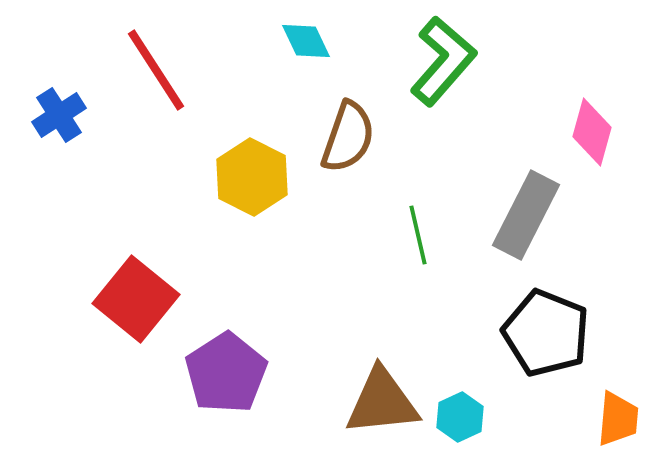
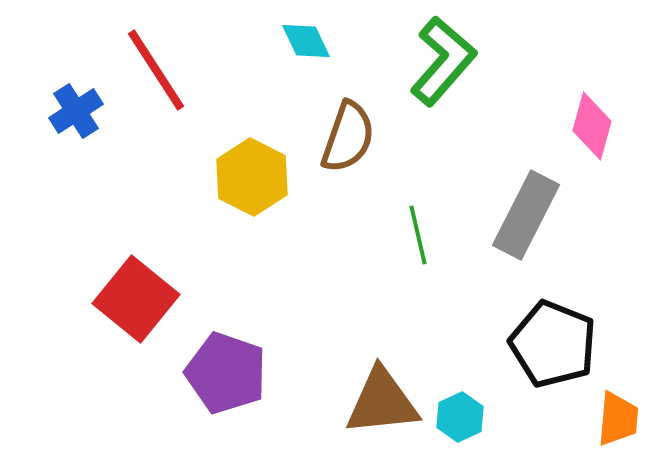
blue cross: moved 17 px right, 4 px up
pink diamond: moved 6 px up
black pentagon: moved 7 px right, 11 px down
purple pentagon: rotated 20 degrees counterclockwise
